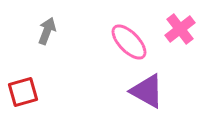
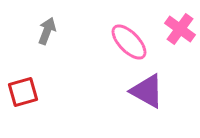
pink cross: rotated 16 degrees counterclockwise
